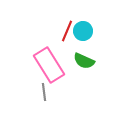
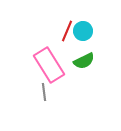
green semicircle: rotated 50 degrees counterclockwise
